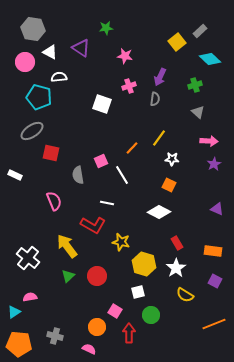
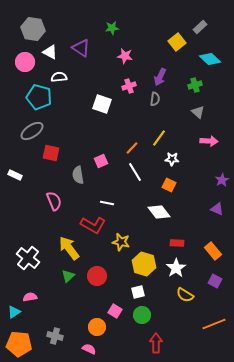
green star at (106, 28): moved 6 px right
gray rectangle at (200, 31): moved 4 px up
purple star at (214, 164): moved 8 px right, 16 px down
white line at (122, 175): moved 13 px right, 3 px up
white diamond at (159, 212): rotated 25 degrees clockwise
red rectangle at (177, 243): rotated 56 degrees counterclockwise
yellow arrow at (67, 246): moved 2 px right, 2 px down
orange rectangle at (213, 251): rotated 42 degrees clockwise
green circle at (151, 315): moved 9 px left
red arrow at (129, 333): moved 27 px right, 10 px down
